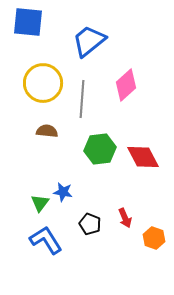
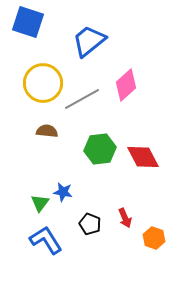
blue square: rotated 12 degrees clockwise
gray line: rotated 57 degrees clockwise
